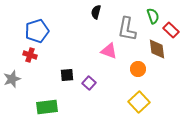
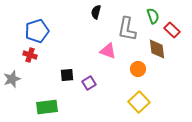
red rectangle: moved 1 px right
pink triangle: moved 1 px left
purple square: rotated 16 degrees clockwise
